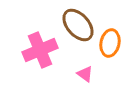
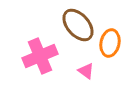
pink cross: moved 6 px down
pink triangle: moved 1 px right, 3 px up
